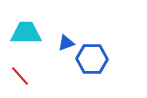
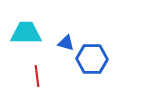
blue triangle: rotated 36 degrees clockwise
red line: moved 17 px right; rotated 35 degrees clockwise
